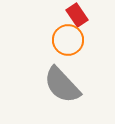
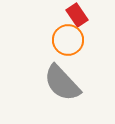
gray semicircle: moved 2 px up
